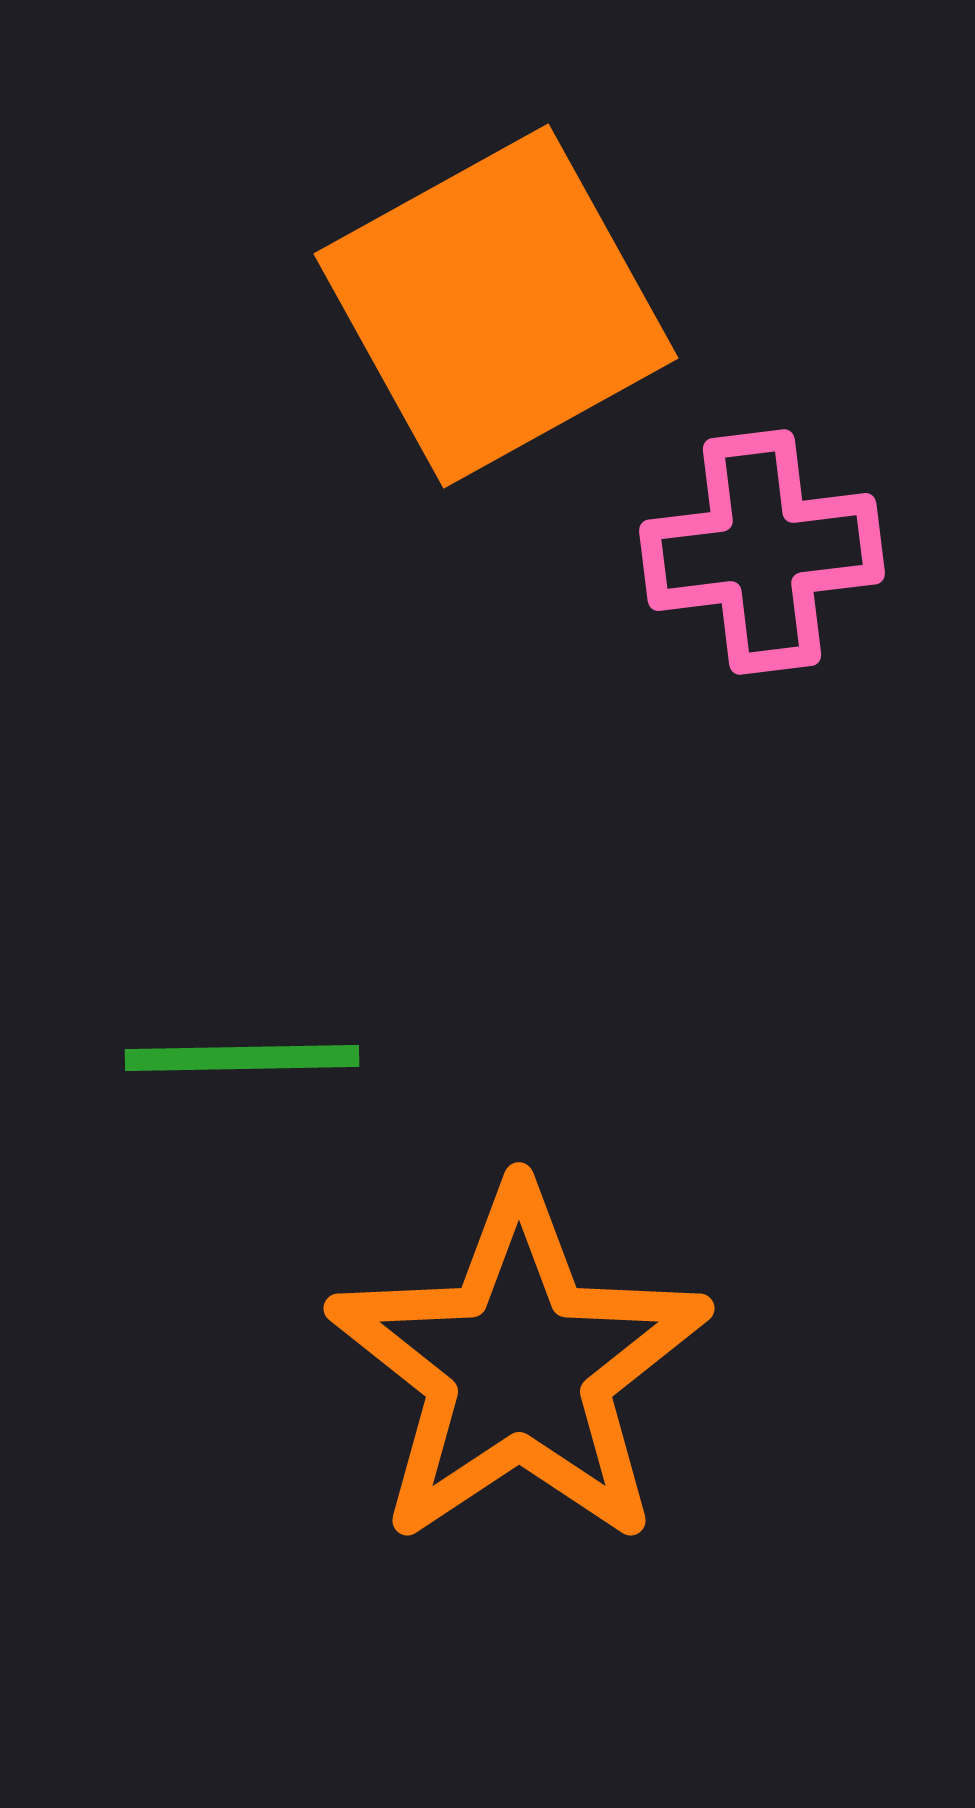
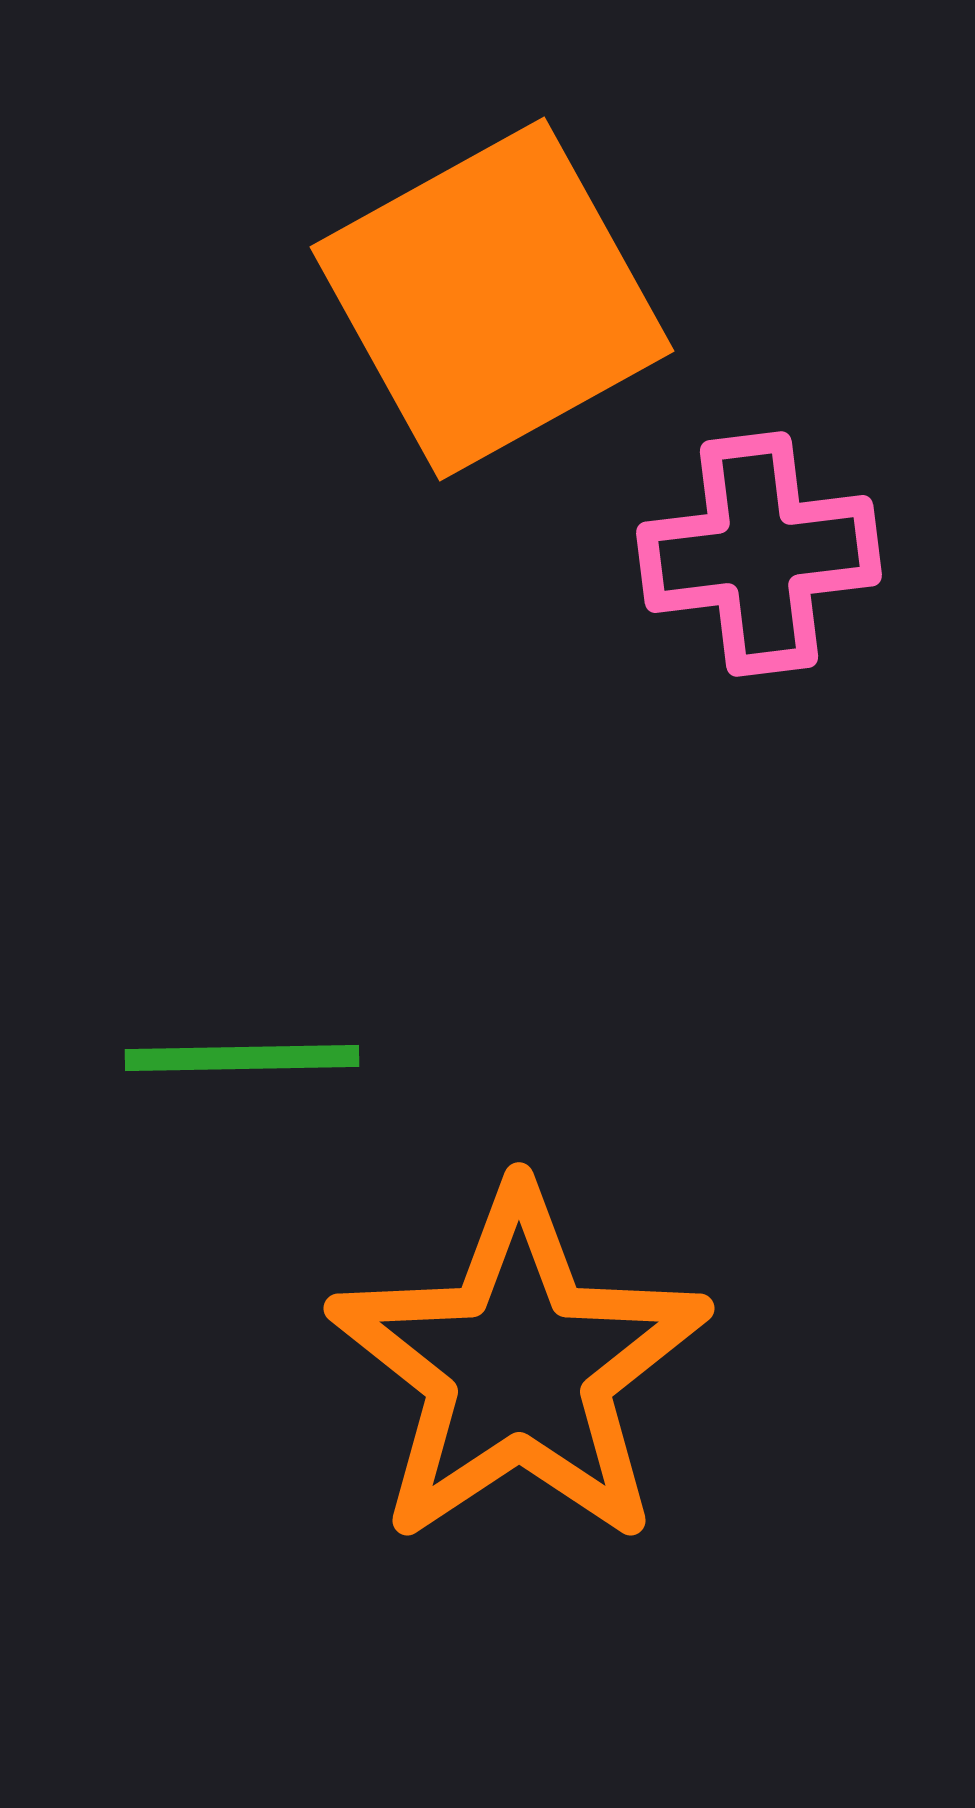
orange square: moved 4 px left, 7 px up
pink cross: moved 3 px left, 2 px down
